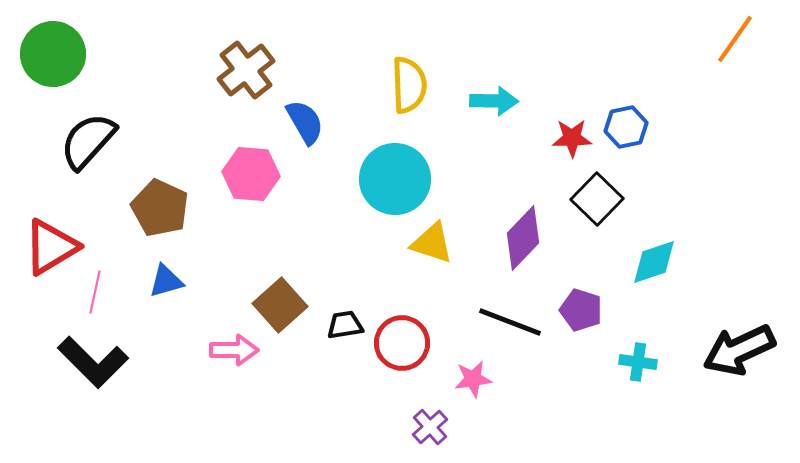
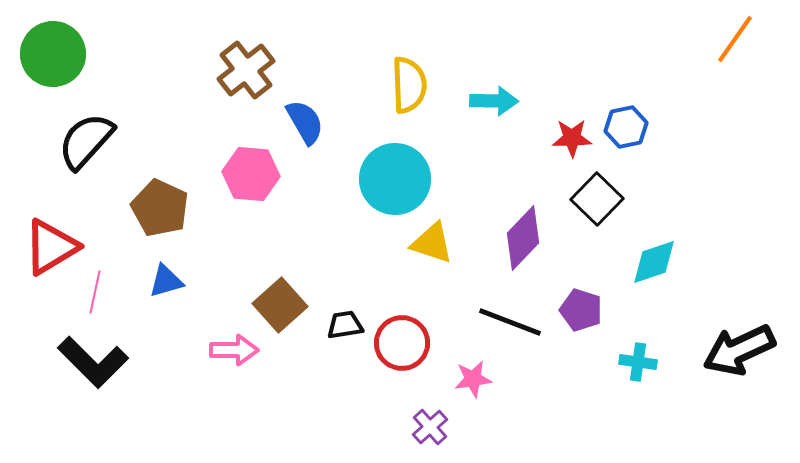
black semicircle: moved 2 px left
